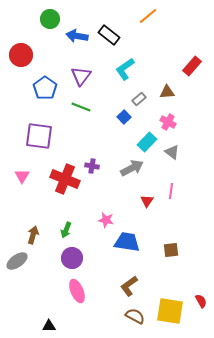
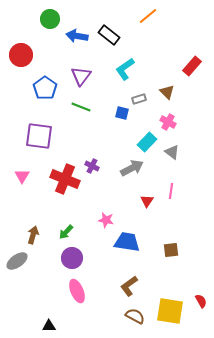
brown triangle: rotated 49 degrees clockwise
gray rectangle: rotated 24 degrees clockwise
blue square: moved 2 px left, 4 px up; rotated 32 degrees counterclockwise
purple cross: rotated 16 degrees clockwise
green arrow: moved 2 px down; rotated 21 degrees clockwise
